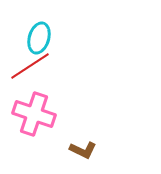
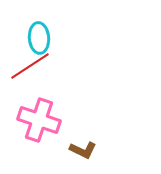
cyan ellipse: rotated 20 degrees counterclockwise
pink cross: moved 5 px right, 6 px down
